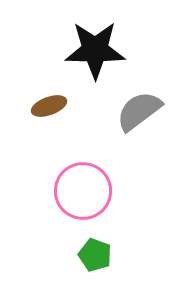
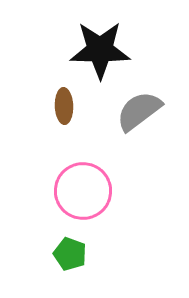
black star: moved 5 px right
brown ellipse: moved 15 px right; rotated 72 degrees counterclockwise
green pentagon: moved 25 px left, 1 px up
